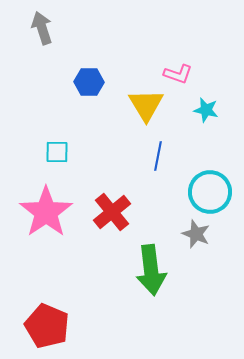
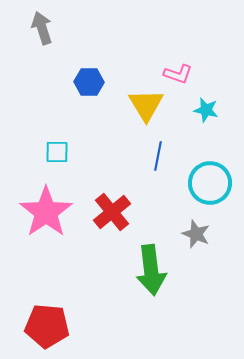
cyan circle: moved 9 px up
red pentagon: rotated 18 degrees counterclockwise
